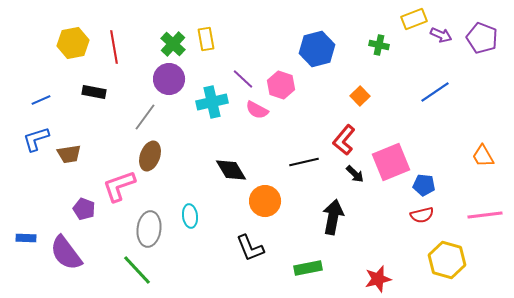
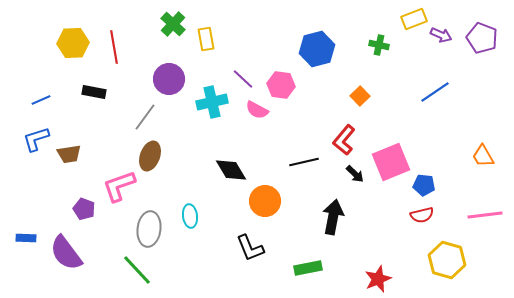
yellow hexagon at (73, 43): rotated 8 degrees clockwise
green cross at (173, 44): moved 20 px up
pink hexagon at (281, 85): rotated 12 degrees counterclockwise
red star at (378, 279): rotated 8 degrees counterclockwise
